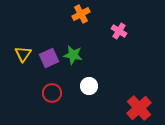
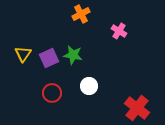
red cross: moved 2 px left; rotated 10 degrees counterclockwise
